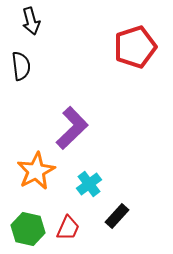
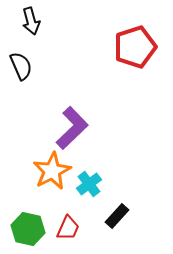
black semicircle: rotated 16 degrees counterclockwise
orange star: moved 16 px right
